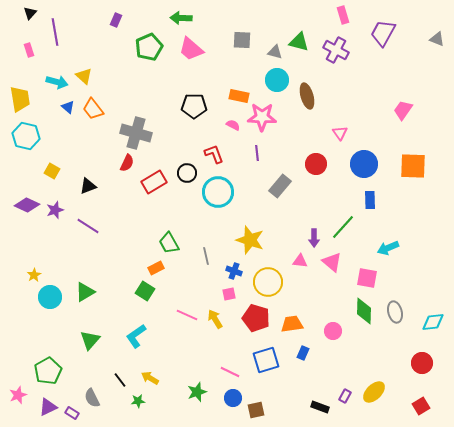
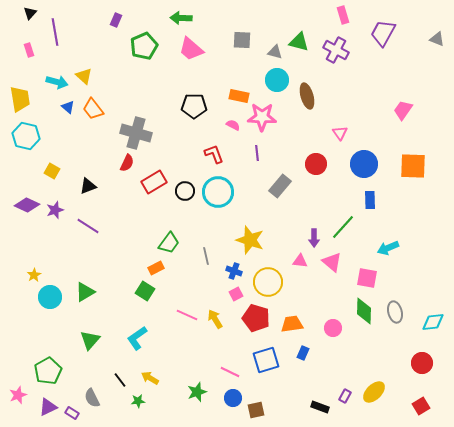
green pentagon at (149, 47): moved 5 px left, 1 px up
black circle at (187, 173): moved 2 px left, 18 px down
green trapezoid at (169, 243): rotated 115 degrees counterclockwise
pink square at (229, 294): moved 7 px right; rotated 16 degrees counterclockwise
pink circle at (333, 331): moved 3 px up
cyan L-shape at (136, 336): moved 1 px right, 2 px down
